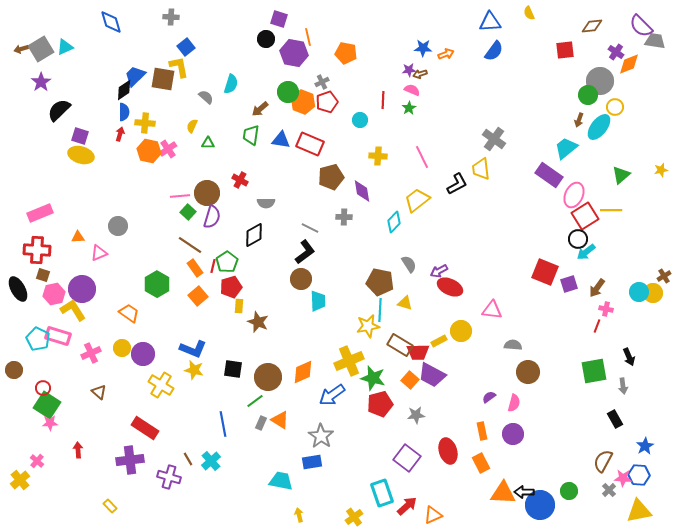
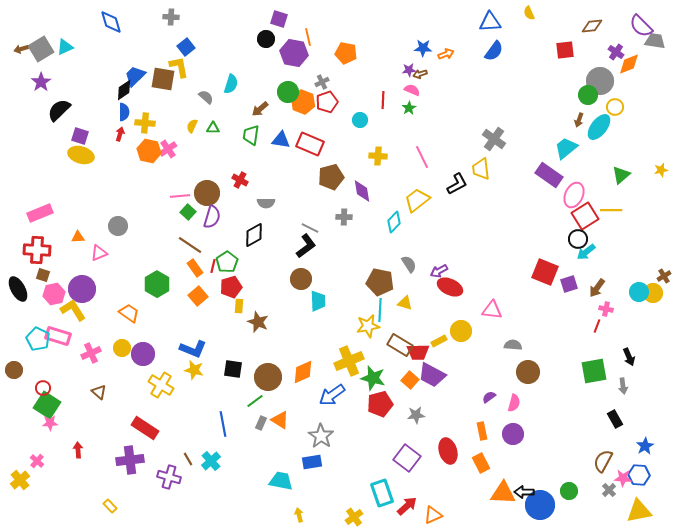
green triangle at (208, 143): moved 5 px right, 15 px up
black L-shape at (305, 252): moved 1 px right, 6 px up
